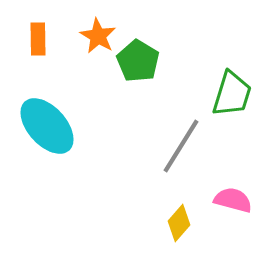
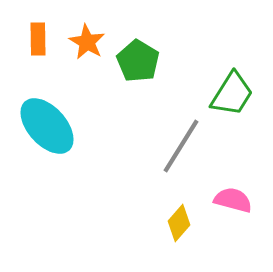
orange star: moved 11 px left, 6 px down
green trapezoid: rotated 15 degrees clockwise
